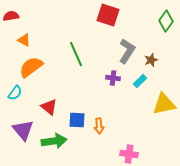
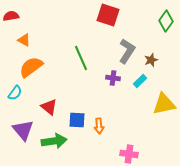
green line: moved 5 px right, 4 px down
